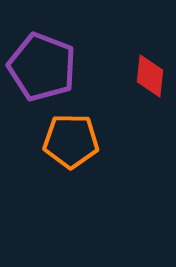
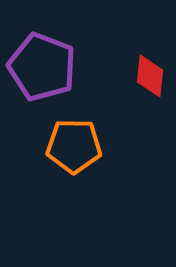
orange pentagon: moved 3 px right, 5 px down
